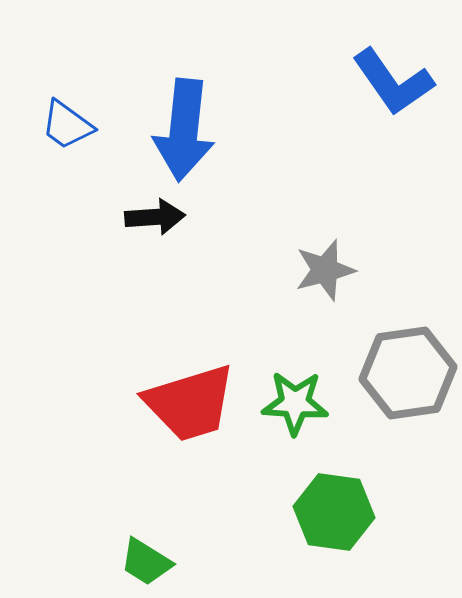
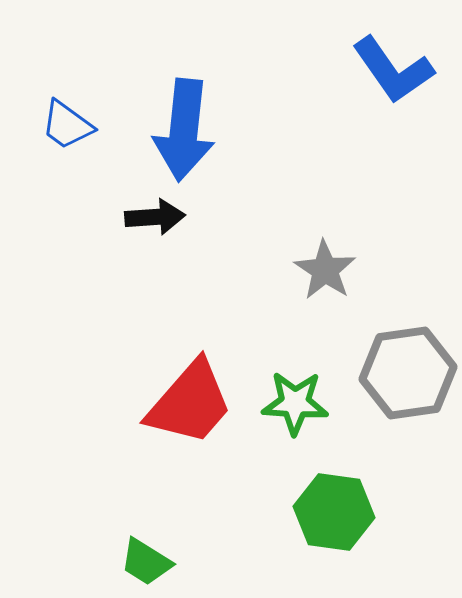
blue L-shape: moved 12 px up
gray star: rotated 24 degrees counterclockwise
red trapezoid: rotated 32 degrees counterclockwise
